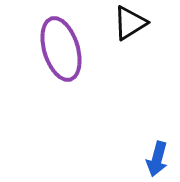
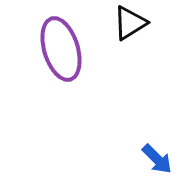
blue arrow: rotated 60 degrees counterclockwise
